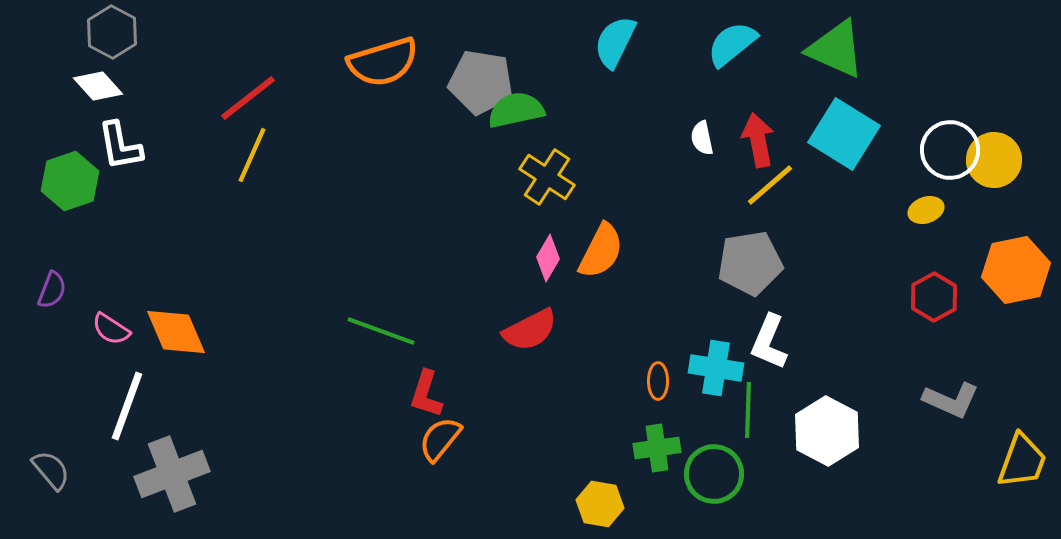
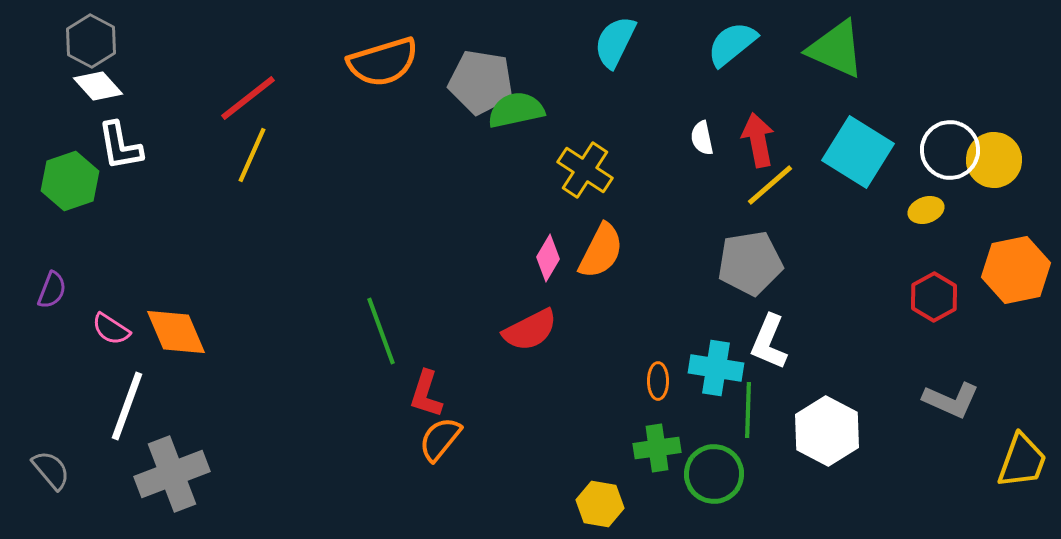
gray hexagon at (112, 32): moved 21 px left, 9 px down
cyan square at (844, 134): moved 14 px right, 18 px down
yellow cross at (547, 177): moved 38 px right, 7 px up
green line at (381, 331): rotated 50 degrees clockwise
